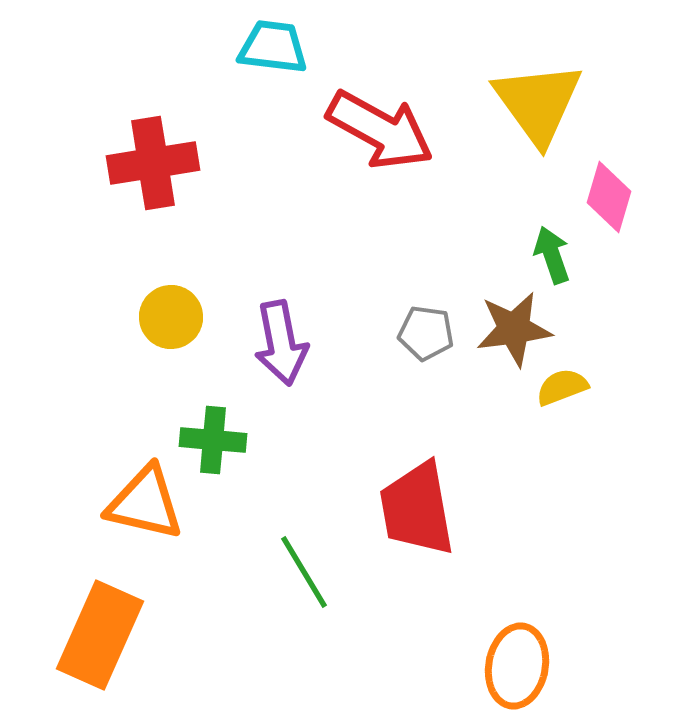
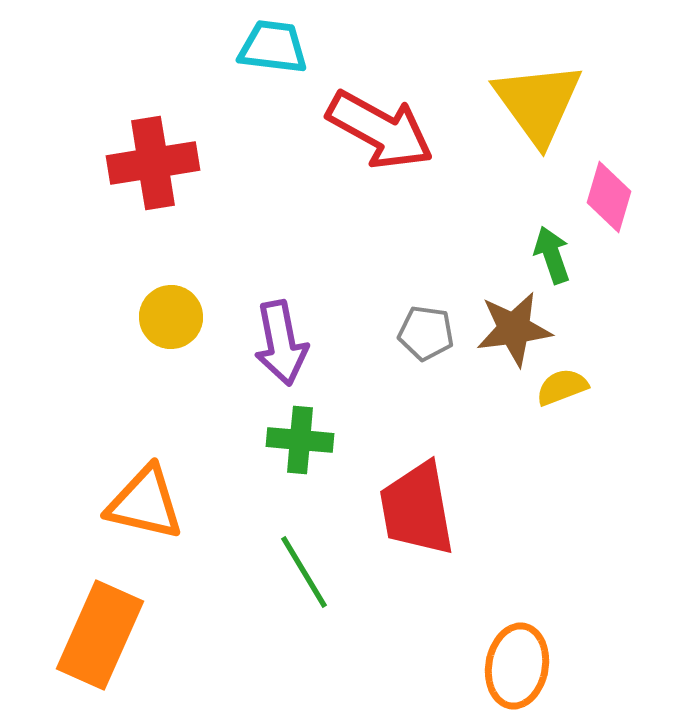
green cross: moved 87 px right
